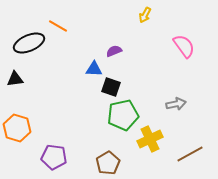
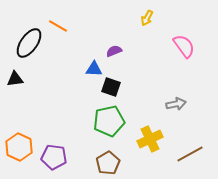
yellow arrow: moved 2 px right, 3 px down
black ellipse: rotated 32 degrees counterclockwise
green pentagon: moved 14 px left, 6 px down
orange hexagon: moved 2 px right, 19 px down; rotated 8 degrees clockwise
